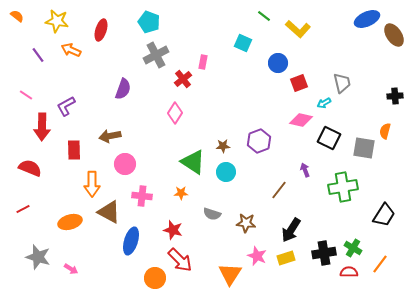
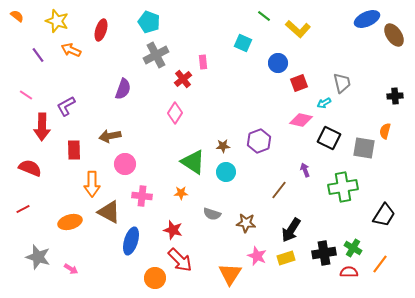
yellow star at (57, 21): rotated 10 degrees clockwise
pink rectangle at (203, 62): rotated 16 degrees counterclockwise
